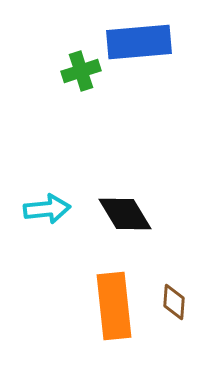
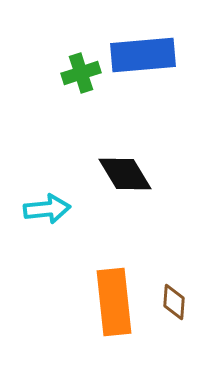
blue rectangle: moved 4 px right, 13 px down
green cross: moved 2 px down
black diamond: moved 40 px up
orange rectangle: moved 4 px up
